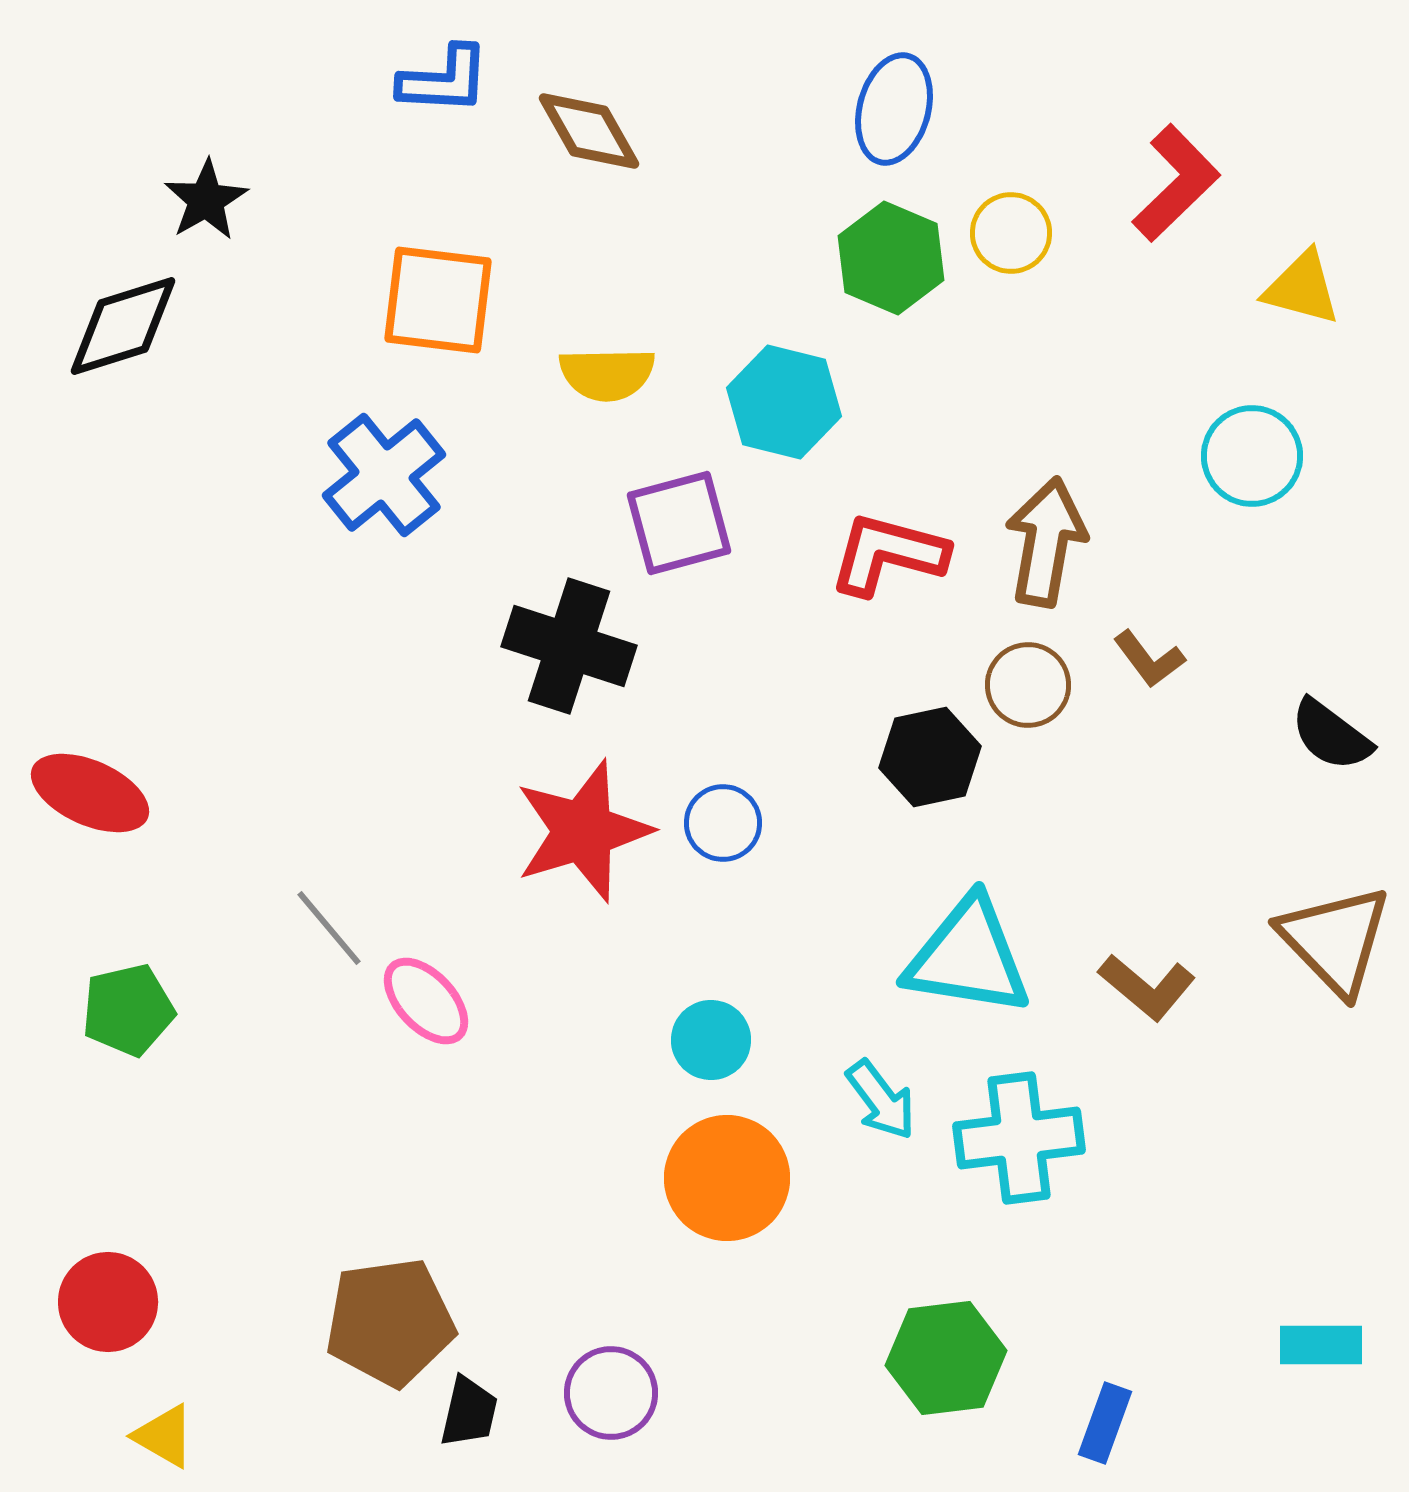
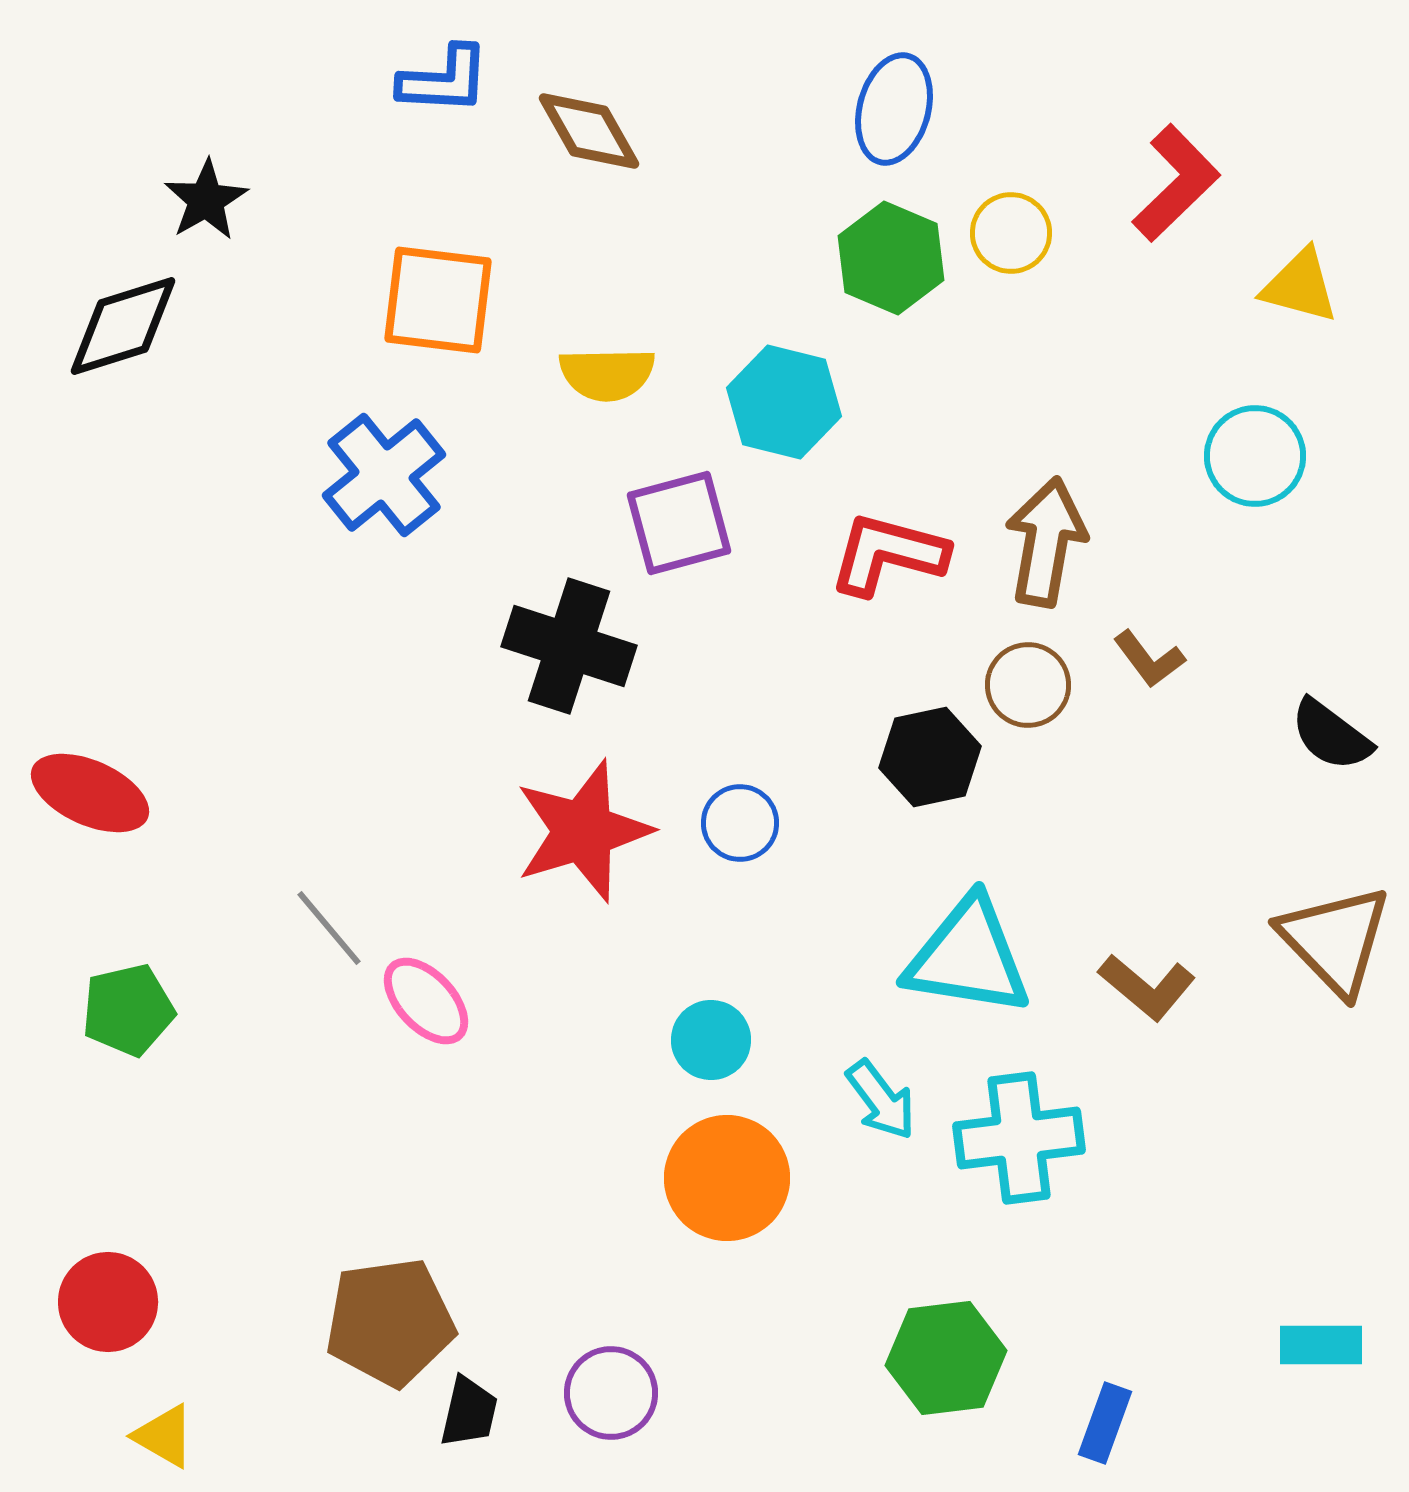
yellow triangle at (1302, 288): moved 2 px left, 2 px up
cyan circle at (1252, 456): moved 3 px right
blue circle at (723, 823): moved 17 px right
